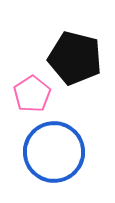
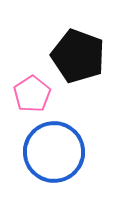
black pentagon: moved 3 px right, 2 px up; rotated 6 degrees clockwise
